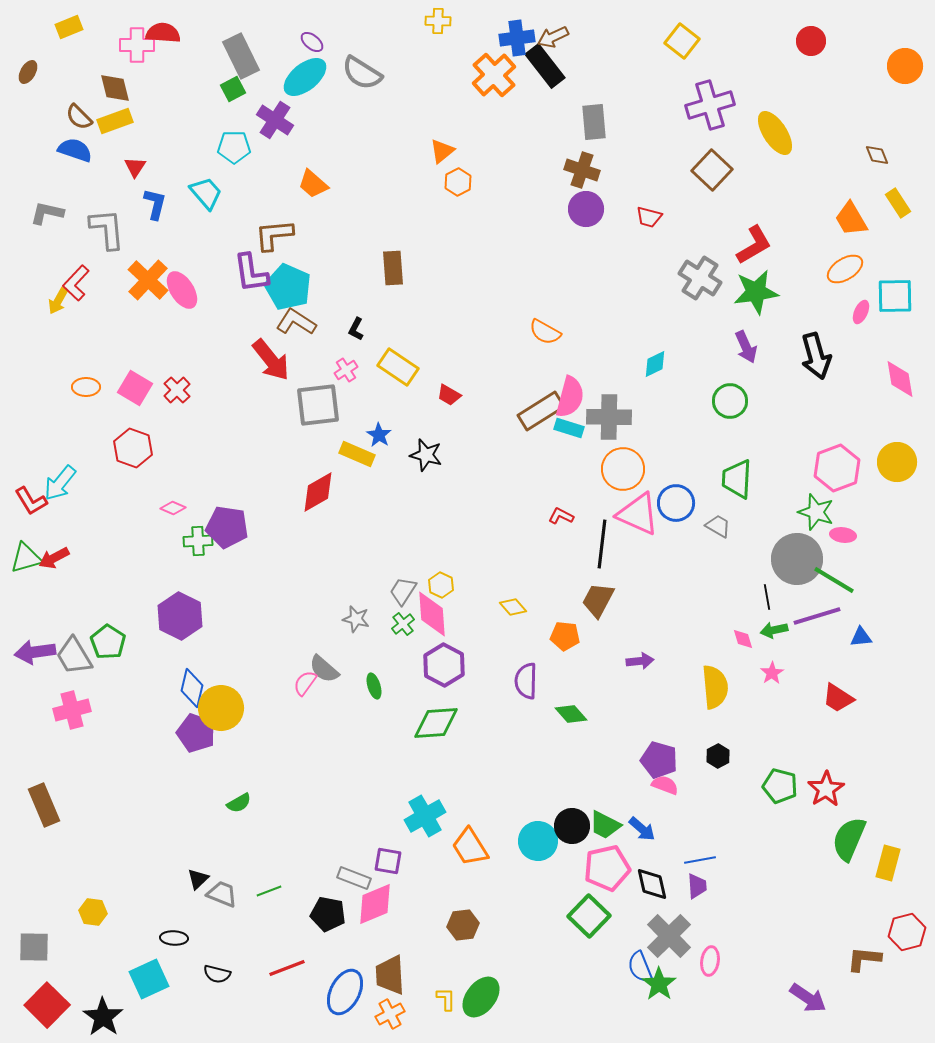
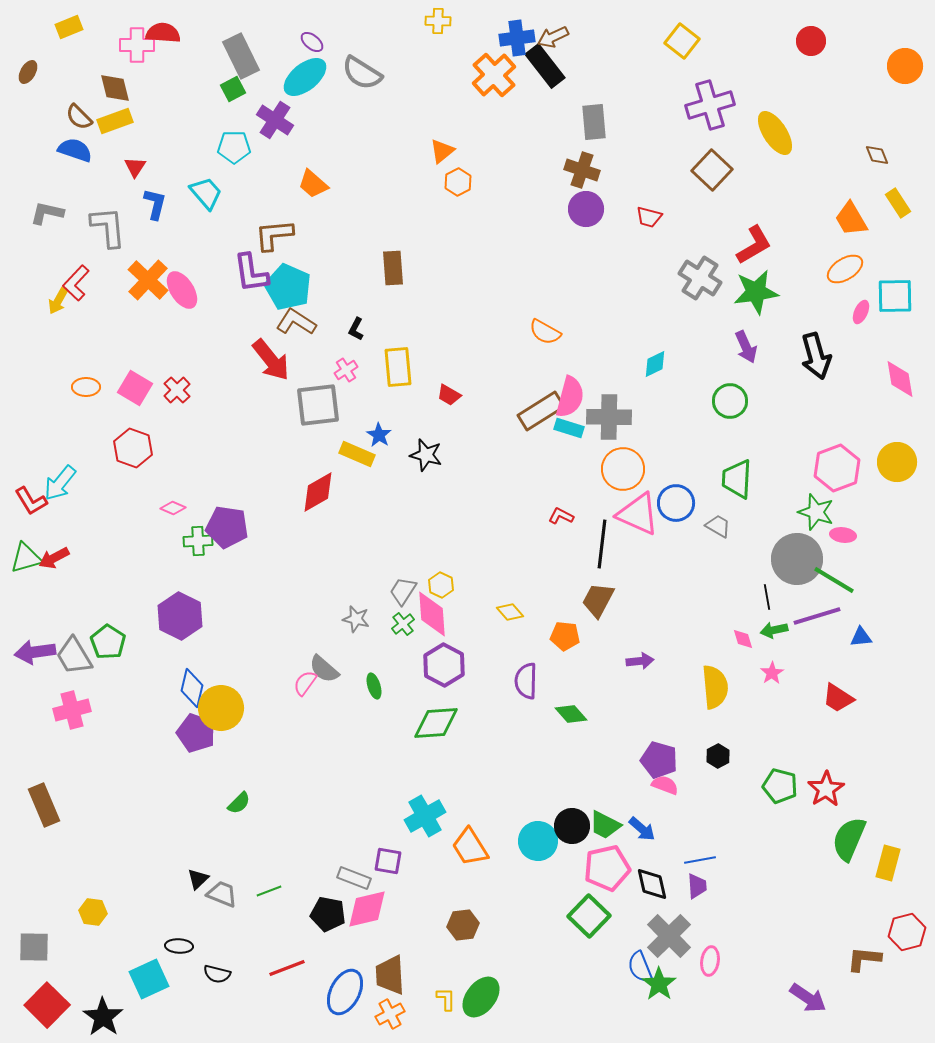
gray L-shape at (107, 229): moved 1 px right, 2 px up
yellow rectangle at (398, 367): rotated 51 degrees clockwise
yellow diamond at (513, 607): moved 3 px left, 5 px down
green semicircle at (239, 803): rotated 15 degrees counterclockwise
pink diamond at (375, 904): moved 8 px left, 5 px down; rotated 9 degrees clockwise
black ellipse at (174, 938): moved 5 px right, 8 px down
